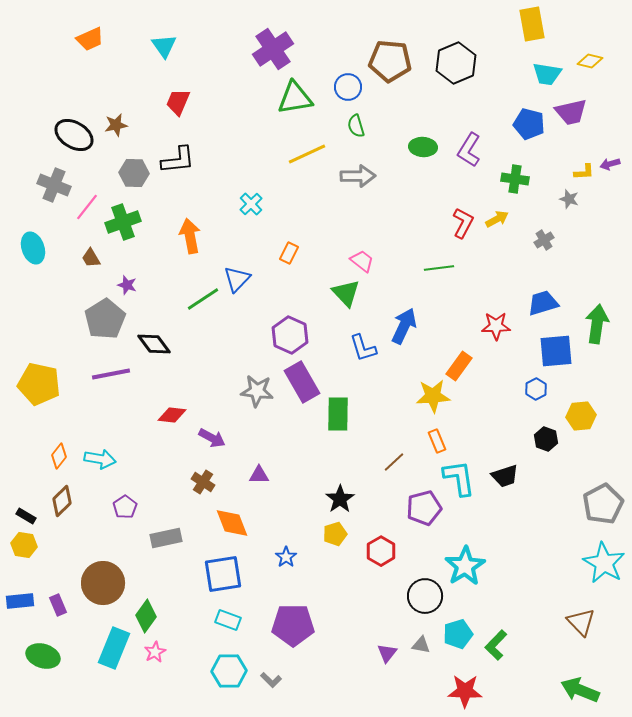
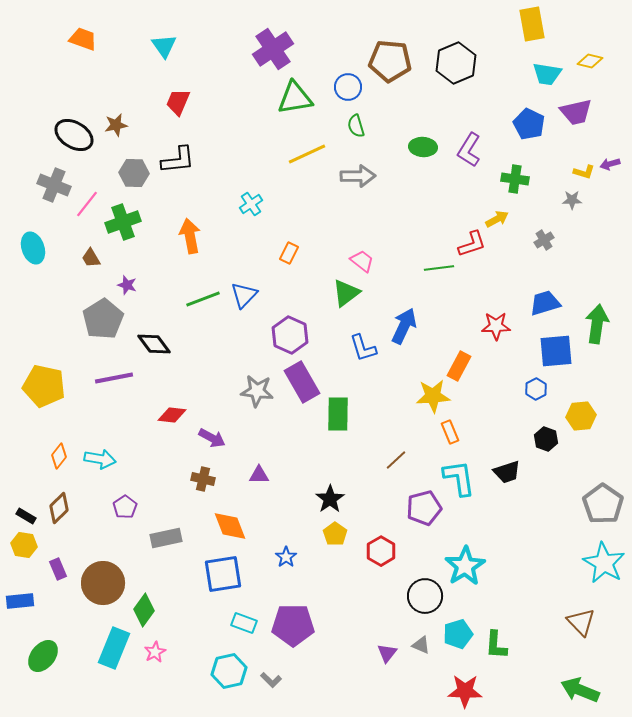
orange trapezoid at (90, 39): moved 7 px left; rotated 136 degrees counterclockwise
purple trapezoid at (571, 112): moved 5 px right
blue pentagon at (529, 124): rotated 12 degrees clockwise
yellow L-shape at (584, 172): rotated 20 degrees clockwise
gray star at (569, 199): moved 3 px right, 1 px down; rotated 18 degrees counterclockwise
cyan cross at (251, 204): rotated 10 degrees clockwise
pink line at (87, 207): moved 3 px up
red L-shape at (463, 223): moved 9 px right, 21 px down; rotated 44 degrees clockwise
blue triangle at (237, 279): moved 7 px right, 16 px down
green triangle at (346, 293): rotated 36 degrees clockwise
green line at (203, 299): rotated 12 degrees clockwise
blue trapezoid at (543, 303): moved 2 px right
gray pentagon at (105, 319): moved 2 px left
orange rectangle at (459, 366): rotated 8 degrees counterclockwise
purple line at (111, 374): moved 3 px right, 4 px down
yellow pentagon at (39, 384): moved 5 px right, 2 px down
orange rectangle at (437, 441): moved 13 px right, 9 px up
brown line at (394, 462): moved 2 px right, 2 px up
black trapezoid at (505, 476): moved 2 px right, 4 px up
brown cross at (203, 482): moved 3 px up; rotated 20 degrees counterclockwise
black star at (340, 499): moved 10 px left
brown diamond at (62, 501): moved 3 px left, 7 px down
gray pentagon at (603, 504): rotated 9 degrees counterclockwise
orange diamond at (232, 523): moved 2 px left, 3 px down
yellow pentagon at (335, 534): rotated 20 degrees counterclockwise
purple rectangle at (58, 605): moved 36 px up
green diamond at (146, 616): moved 2 px left, 6 px up
cyan rectangle at (228, 620): moved 16 px right, 3 px down
gray triangle at (421, 645): rotated 12 degrees clockwise
green L-shape at (496, 645): rotated 40 degrees counterclockwise
green ellipse at (43, 656): rotated 68 degrees counterclockwise
cyan hexagon at (229, 671): rotated 12 degrees counterclockwise
